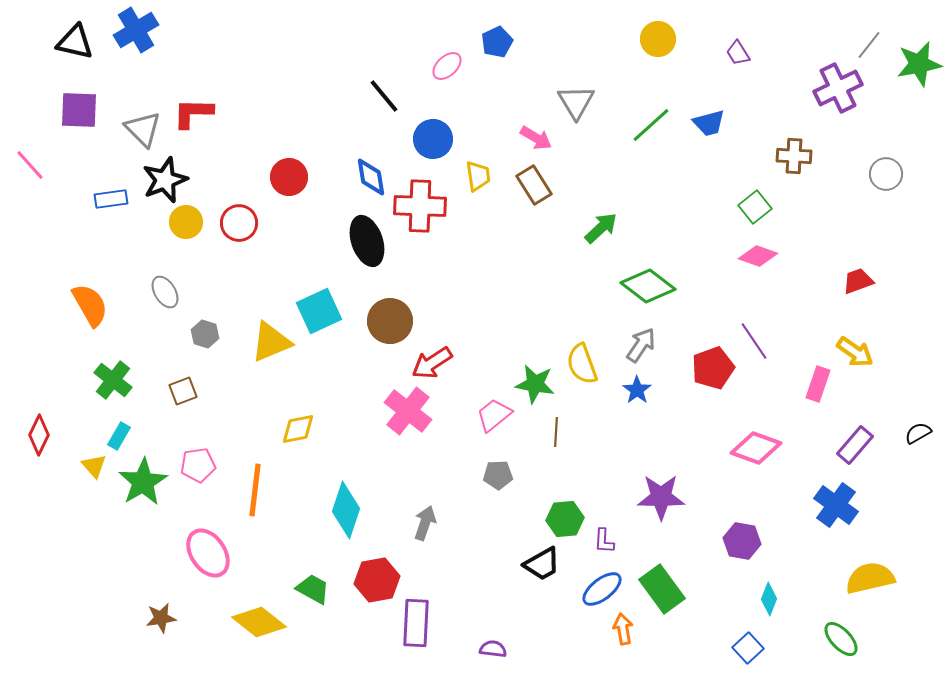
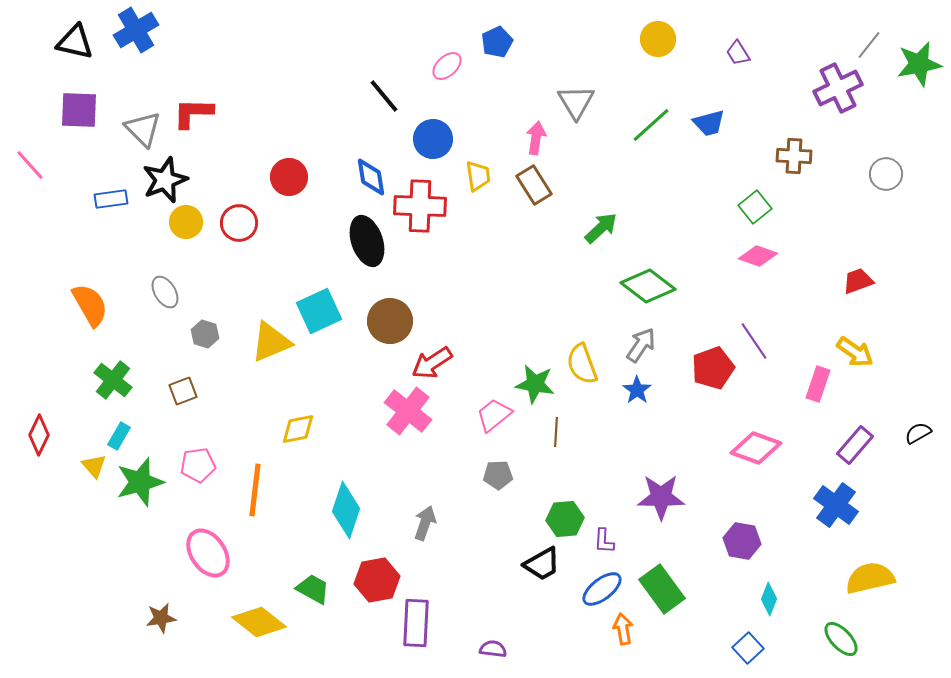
pink arrow at (536, 138): rotated 112 degrees counterclockwise
green star at (143, 482): moved 3 px left; rotated 15 degrees clockwise
